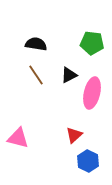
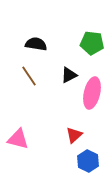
brown line: moved 7 px left, 1 px down
pink triangle: moved 1 px down
